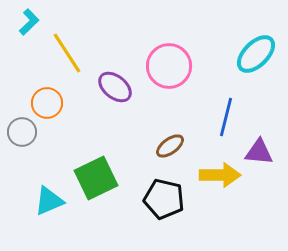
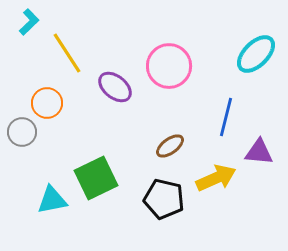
yellow arrow: moved 4 px left, 3 px down; rotated 24 degrees counterclockwise
cyan triangle: moved 3 px right, 1 px up; rotated 12 degrees clockwise
